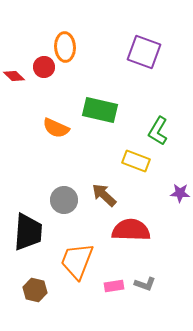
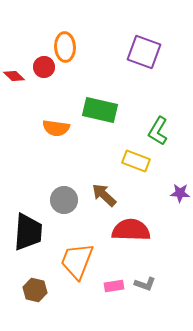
orange semicircle: rotated 16 degrees counterclockwise
